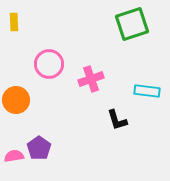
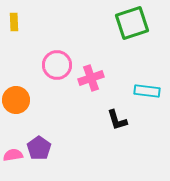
green square: moved 1 px up
pink circle: moved 8 px right, 1 px down
pink cross: moved 1 px up
pink semicircle: moved 1 px left, 1 px up
